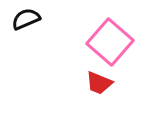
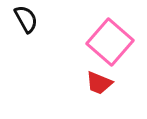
black semicircle: rotated 84 degrees clockwise
